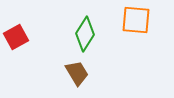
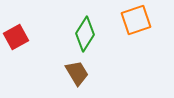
orange square: rotated 24 degrees counterclockwise
